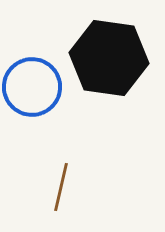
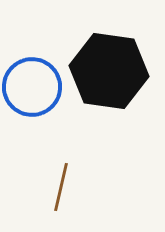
black hexagon: moved 13 px down
